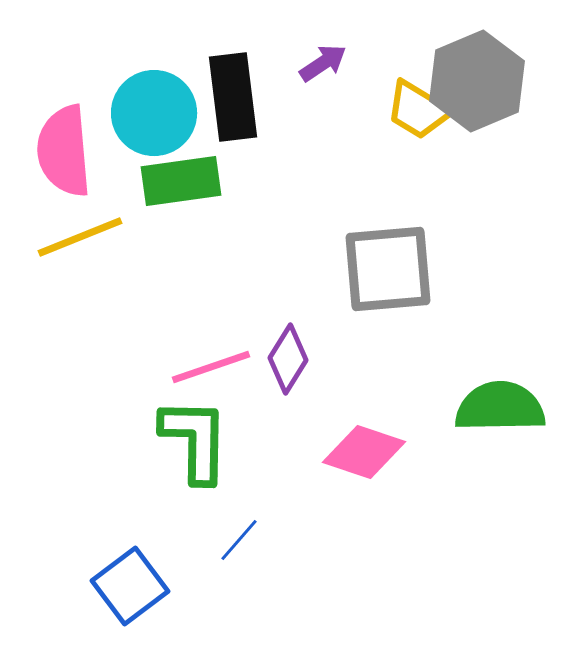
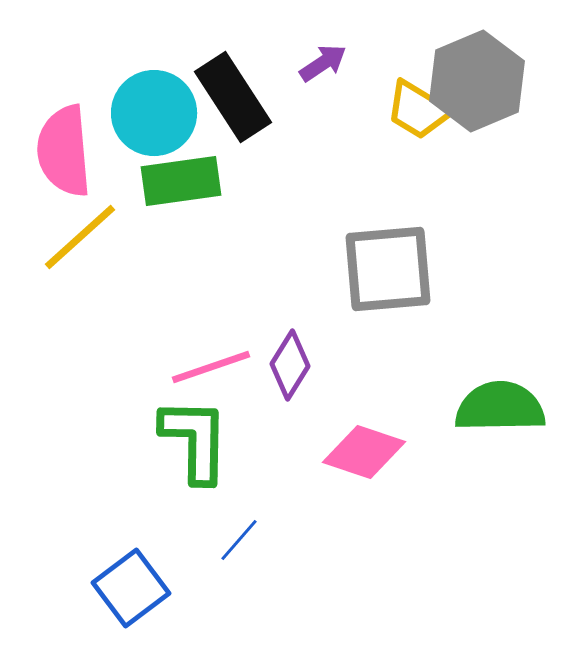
black rectangle: rotated 26 degrees counterclockwise
yellow line: rotated 20 degrees counterclockwise
purple diamond: moved 2 px right, 6 px down
blue square: moved 1 px right, 2 px down
